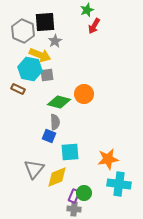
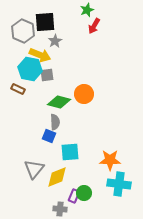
orange star: moved 2 px right, 1 px down; rotated 10 degrees clockwise
gray cross: moved 14 px left
